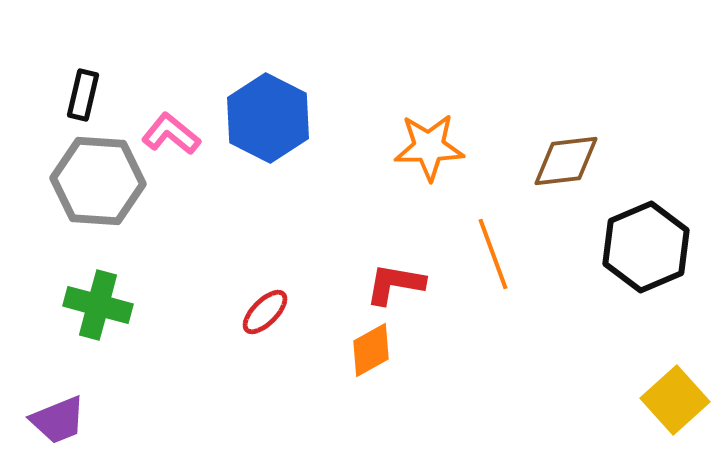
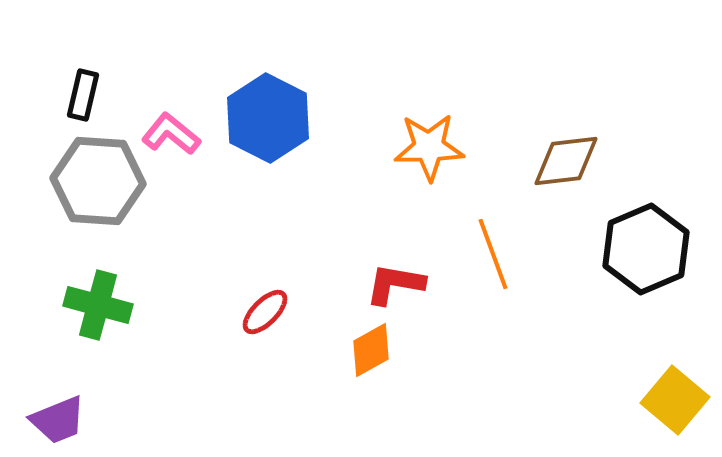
black hexagon: moved 2 px down
yellow square: rotated 8 degrees counterclockwise
